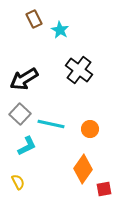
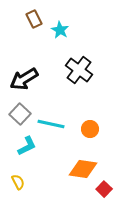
orange diamond: rotated 64 degrees clockwise
red square: rotated 35 degrees counterclockwise
